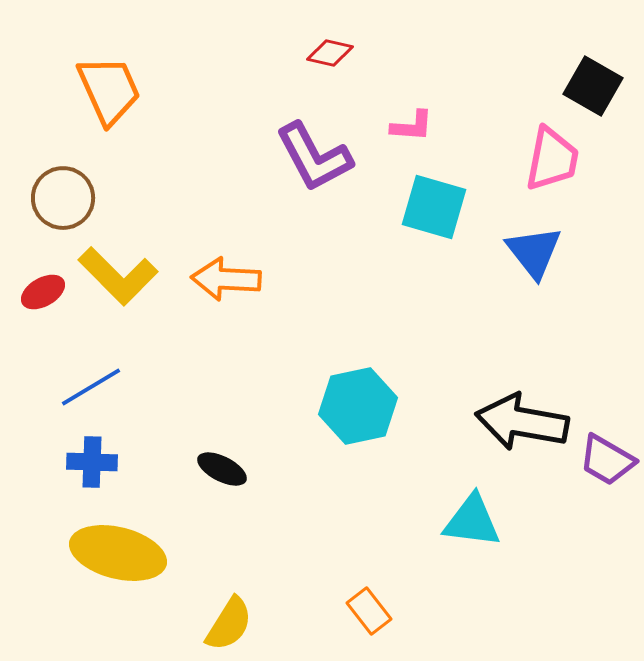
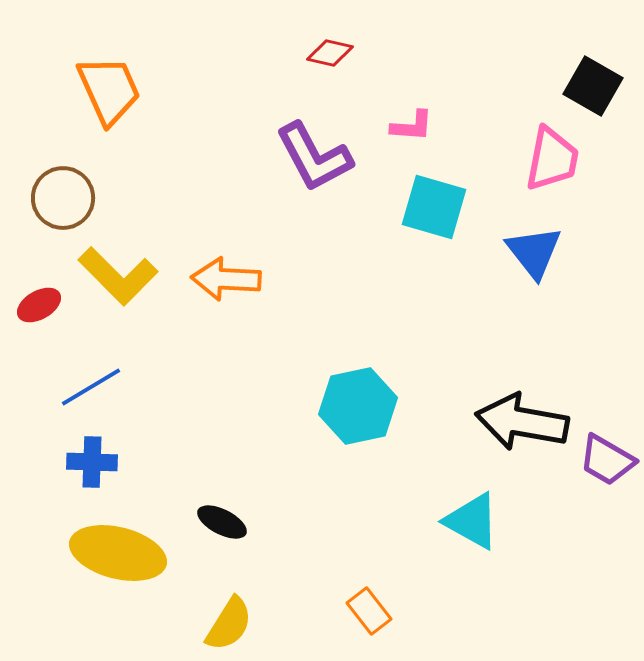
red ellipse: moved 4 px left, 13 px down
black ellipse: moved 53 px down
cyan triangle: rotated 22 degrees clockwise
